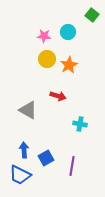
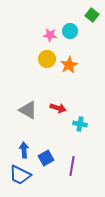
cyan circle: moved 2 px right, 1 px up
pink star: moved 6 px right, 1 px up
red arrow: moved 12 px down
